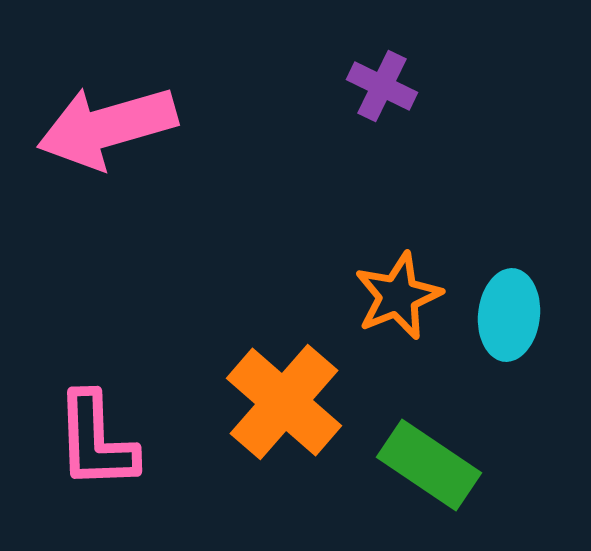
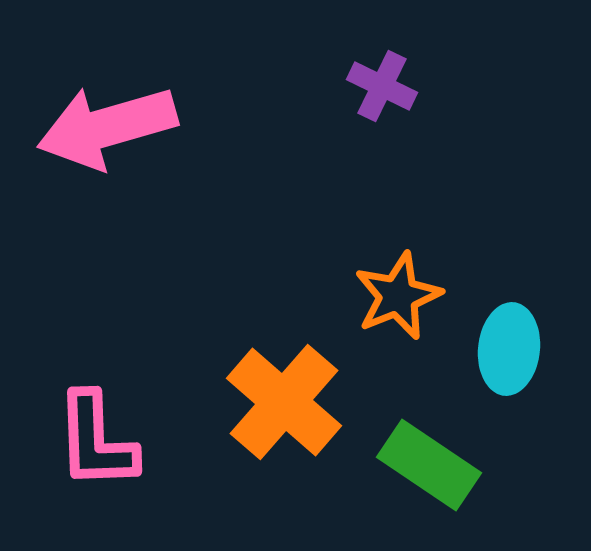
cyan ellipse: moved 34 px down
